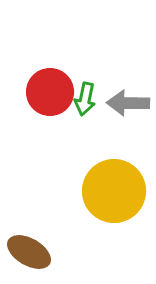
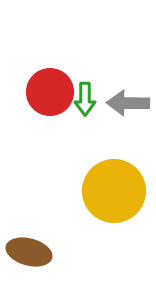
green arrow: rotated 12 degrees counterclockwise
brown ellipse: rotated 15 degrees counterclockwise
